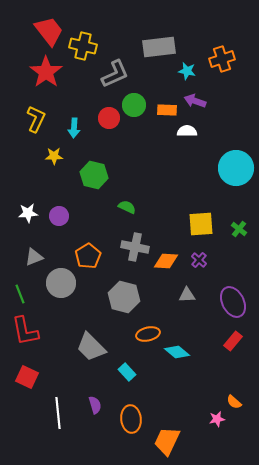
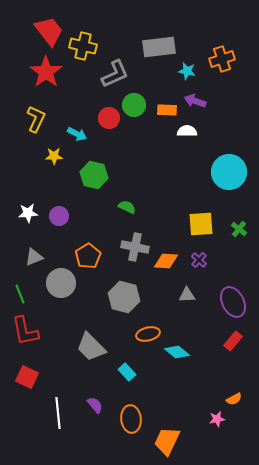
cyan arrow at (74, 128): moved 3 px right, 6 px down; rotated 66 degrees counterclockwise
cyan circle at (236, 168): moved 7 px left, 4 px down
orange semicircle at (234, 402): moved 3 px up; rotated 70 degrees counterclockwise
purple semicircle at (95, 405): rotated 24 degrees counterclockwise
